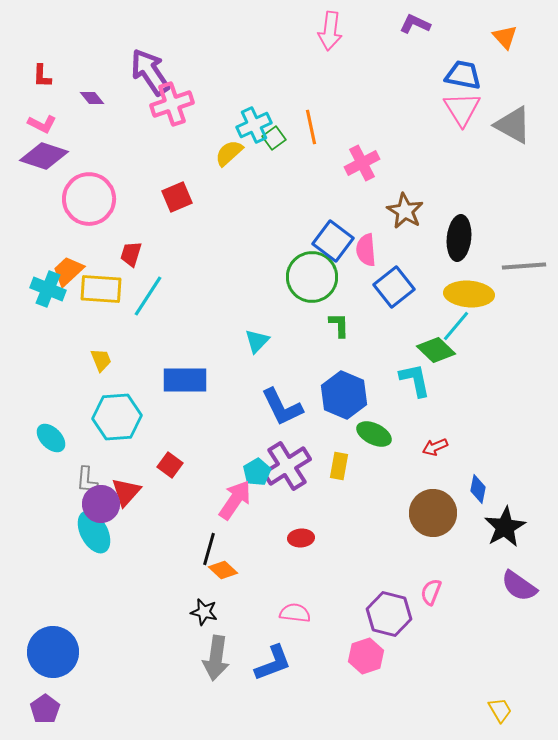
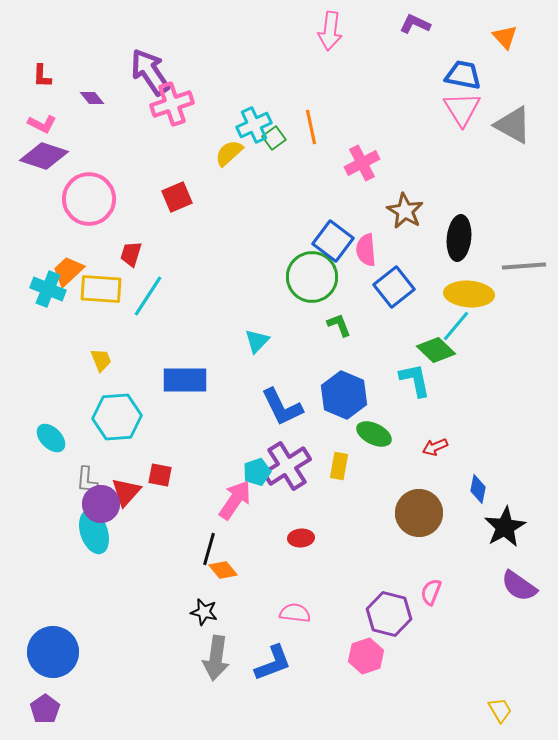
green L-shape at (339, 325): rotated 20 degrees counterclockwise
red square at (170, 465): moved 10 px left, 10 px down; rotated 25 degrees counterclockwise
cyan pentagon at (257, 472): rotated 12 degrees clockwise
brown circle at (433, 513): moved 14 px left
cyan ellipse at (94, 532): rotated 9 degrees clockwise
orange diamond at (223, 570): rotated 8 degrees clockwise
